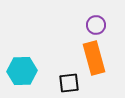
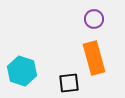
purple circle: moved 2 px left, 6 px up
cyan hexagon: rotated 20 degrees clockwise
